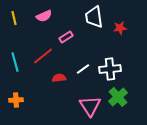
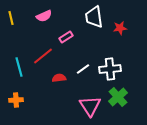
yellow line: moved 3 px left
cyan line: moved 4 px right, 5 px down
